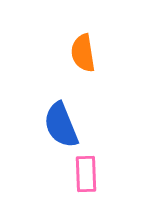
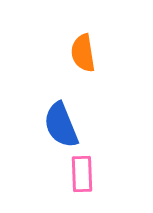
pink rectangle: moved 4 px left
